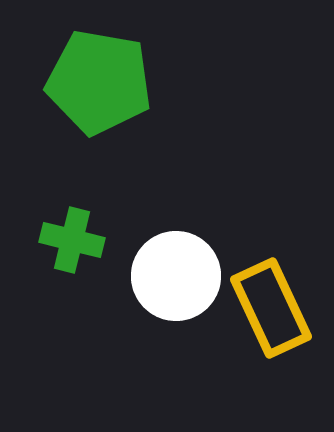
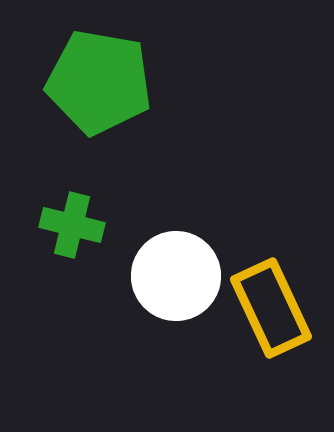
green cross: moved 15 px up
